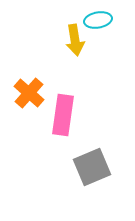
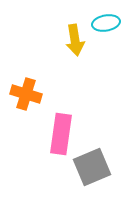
cyan ellipse: moved 8 px right, 3 px down
orange cross: moved 3 px left, 1 px down; rotated 24 degrees counterclockwise
pink rectangle: moved 2 px left, 19 px down
